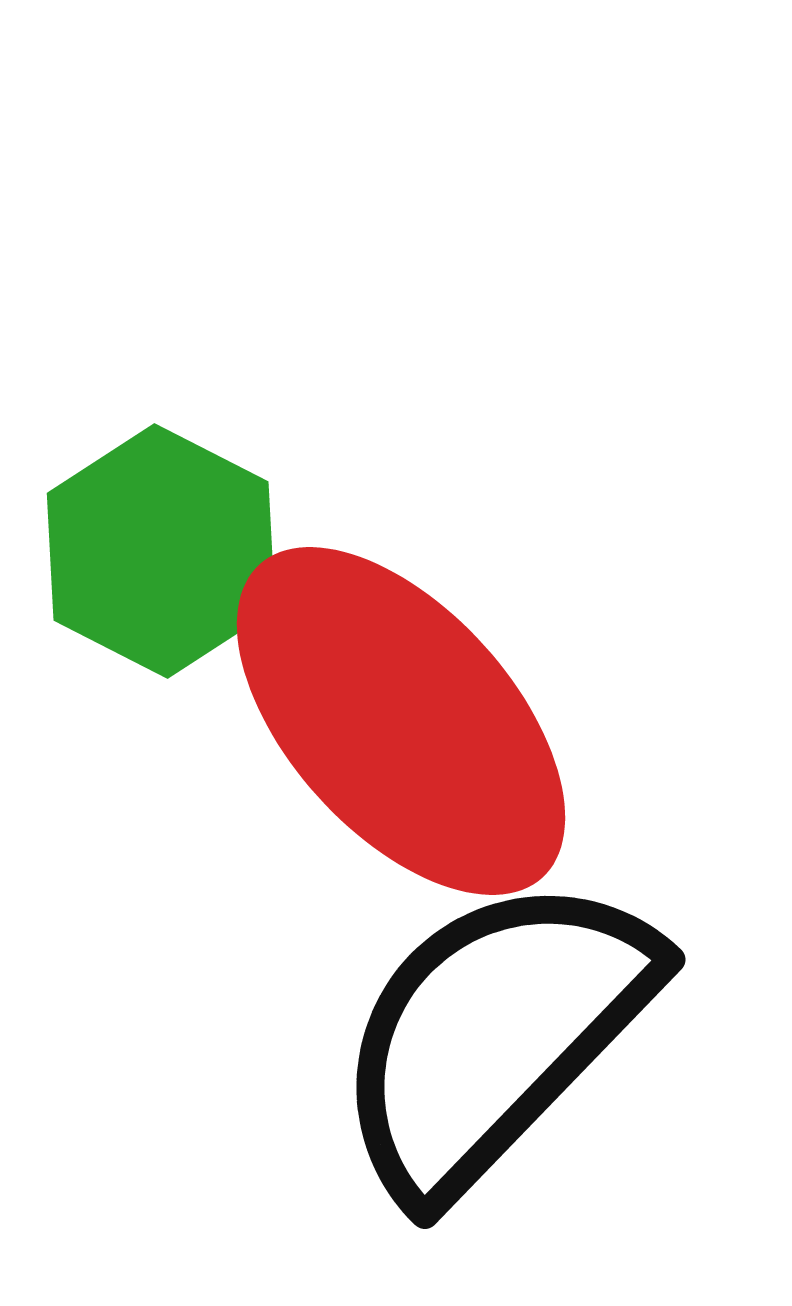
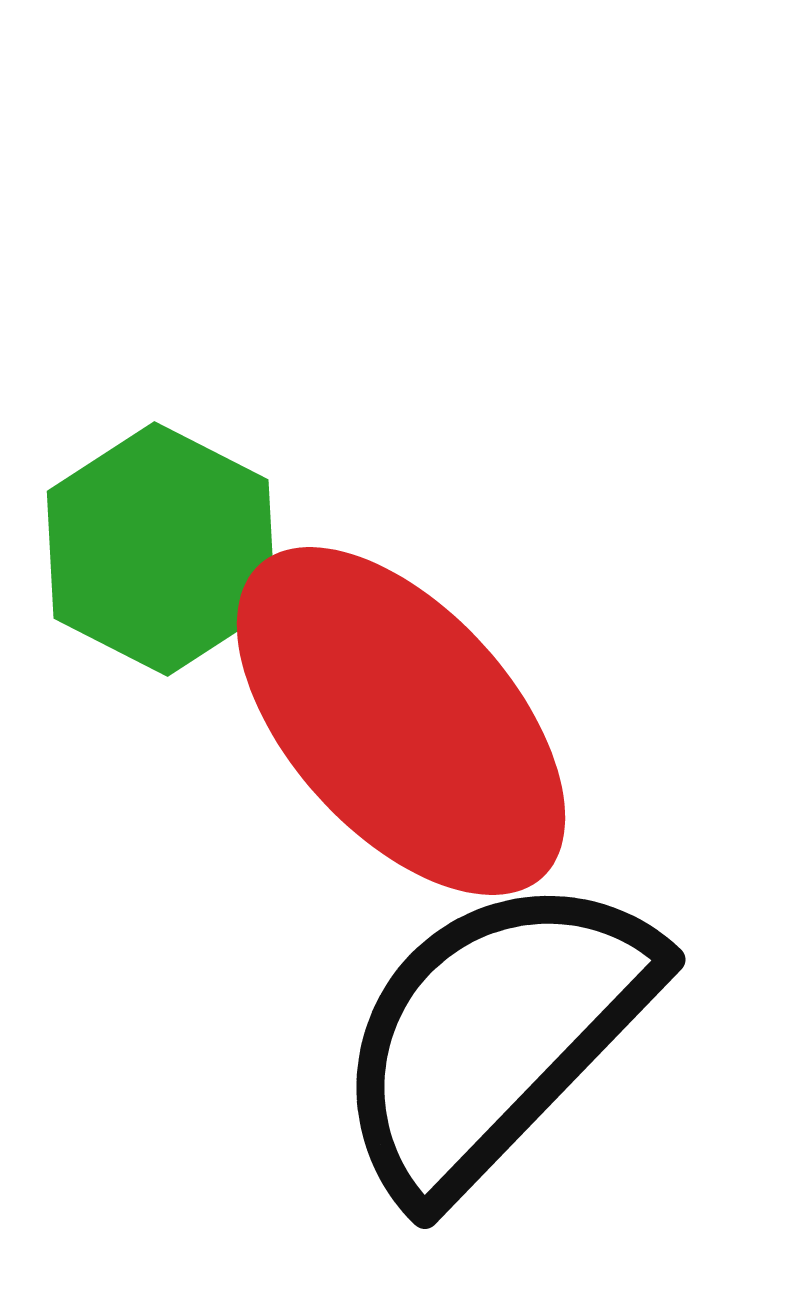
green hexagon: moved 2 px up
